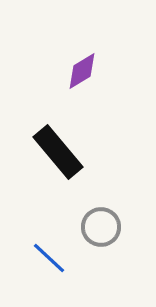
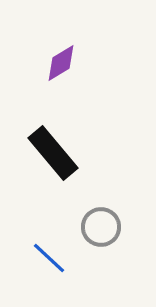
purple diamond: moved 21 px left, 8 px up
black rectangle: moved 5 px left, 1 px down
